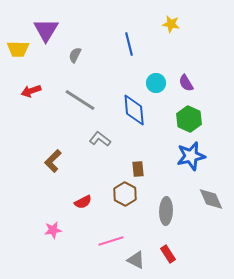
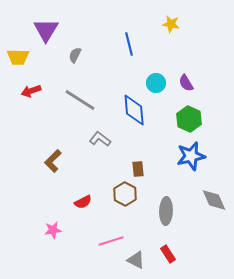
yellow trapezoid: moved 8 px down
gray diamond: moved 3 px right, 1 px down
